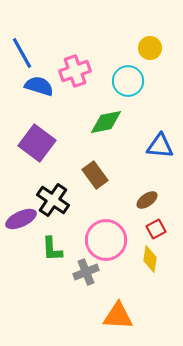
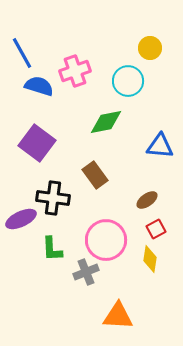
black cross: moved 2 px up; rotated 28 degrees counterclockwise
